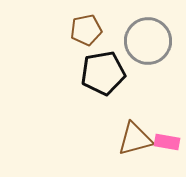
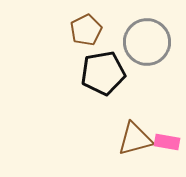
brown pentagon: rotated 16 degrees counterclockwise
gray circle: moved 1 px left, 1 px down
